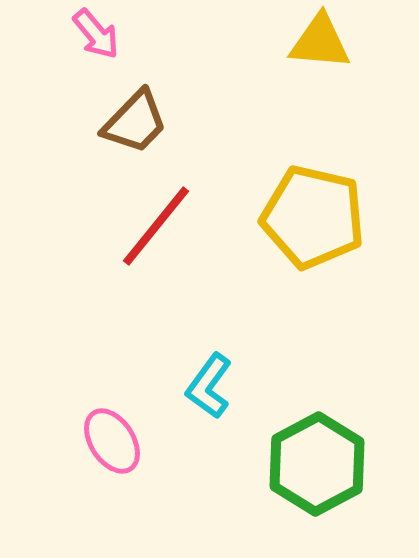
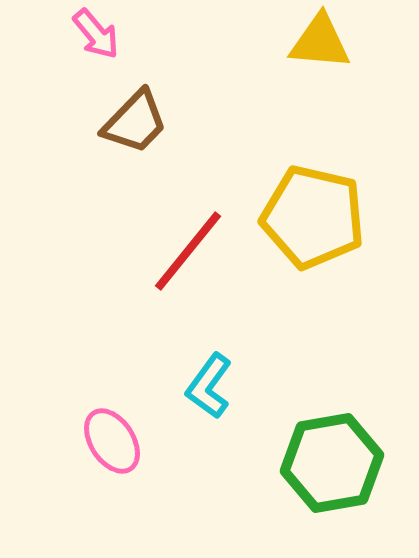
red line: moved 32 px right, 25 px down
green hexagon: moved 15 px right, 1 px up; rotated 18 degrees clockwise
